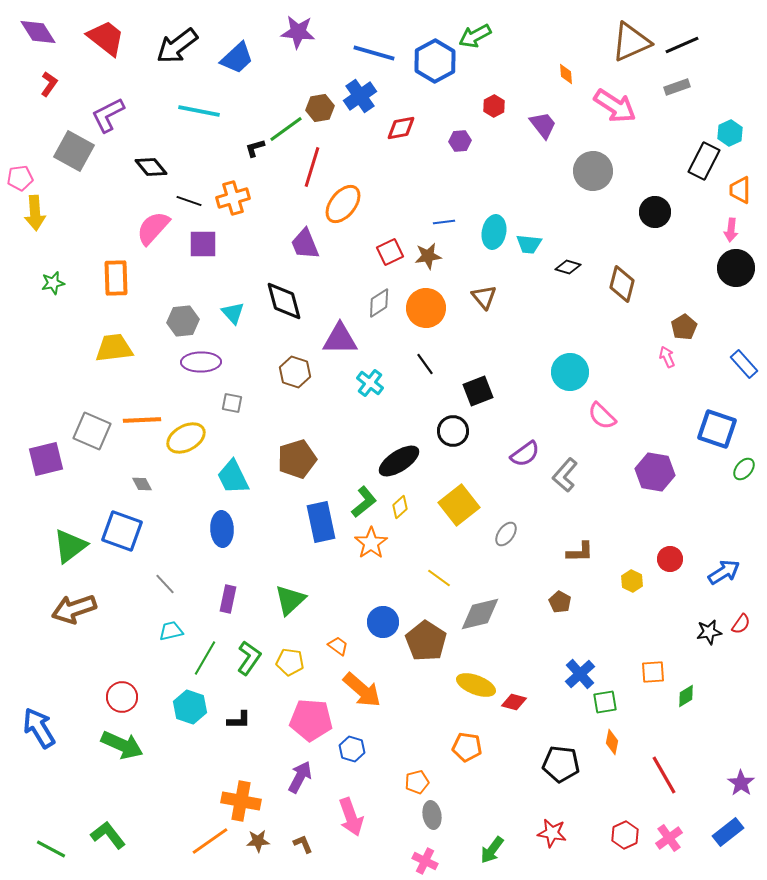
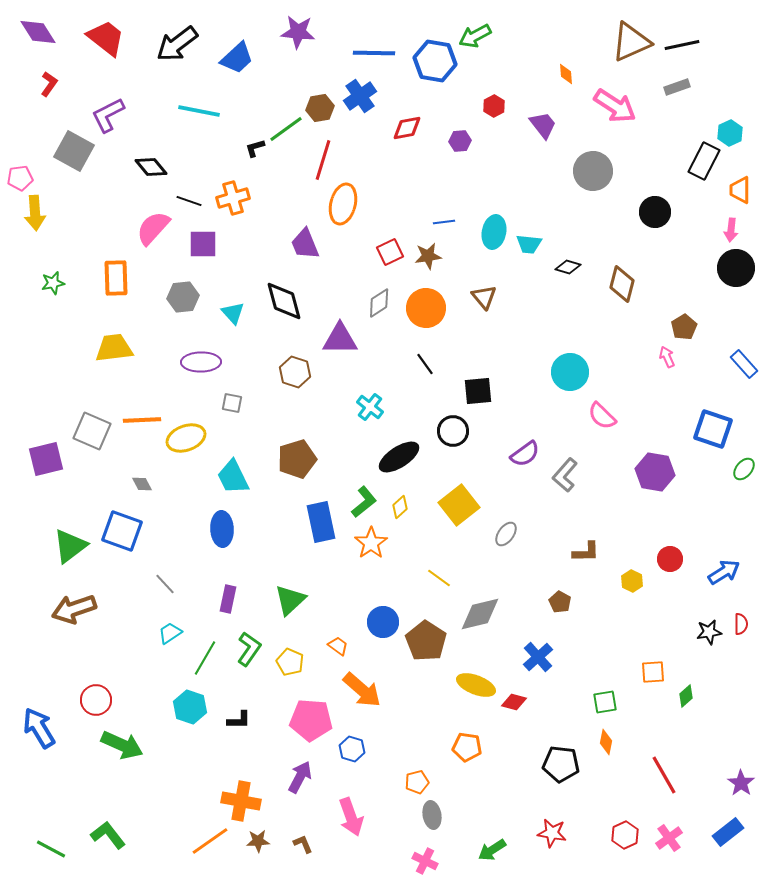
black line at (682, 45): rotated 12 degrees clockwise
black arrow at (177, 46): moved 2 px up
blue line at (374, 53): rotated 15 degrees counterclockwise
blue hexagon at (435, 61): rotated 21 degrees counterclockwise
red diamond at (401, 128): moved 6 px right
red line at (312, 167): moved 11 px right, 7 px up
orange ellipse at (343, 204): rotated 24 degrees counterclockwise
gray hexagon at (183, 321): moved 24 px up
cyan cross at (370, 383): moved 24 px down
black square at (478, 391): rotated 16 degrees clockwise
blue square at (717, 429): moved 4 px left
yellow ellipse at (186, 438): rotated 9 degrees clockwise
black ellipse at (399, 461): moved 4 px up
brown L-shape at (580, 552): moved 6 px right
red semicircle at (741, 624): rotated 35 degrees counterclockwise
cyan trapezoid at (171, 631): moved 1 px left, 2 px down; rotated 20 degrees counterclockwise
green L-shape at (249, 658): moved 9 px up
yellow pentagon at (290, 662): rotated 16 degrees clockwise
blue cross at (580, 674): moved 42 px left, 17 px up
green diamond at (686, 696): rotated 10 degrees counterclockwise
red circle at (122, 697): moved 26 px left, 3 px down
orange diamond at (612, 742): moved 6 px left
green arrow at (492, 850): rotated 20 degrees clockwise
